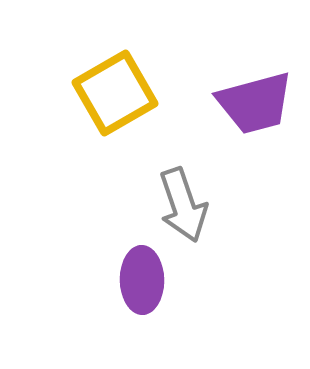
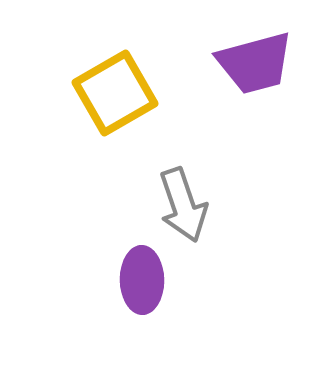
purple trapezoid: moved 40 px up
